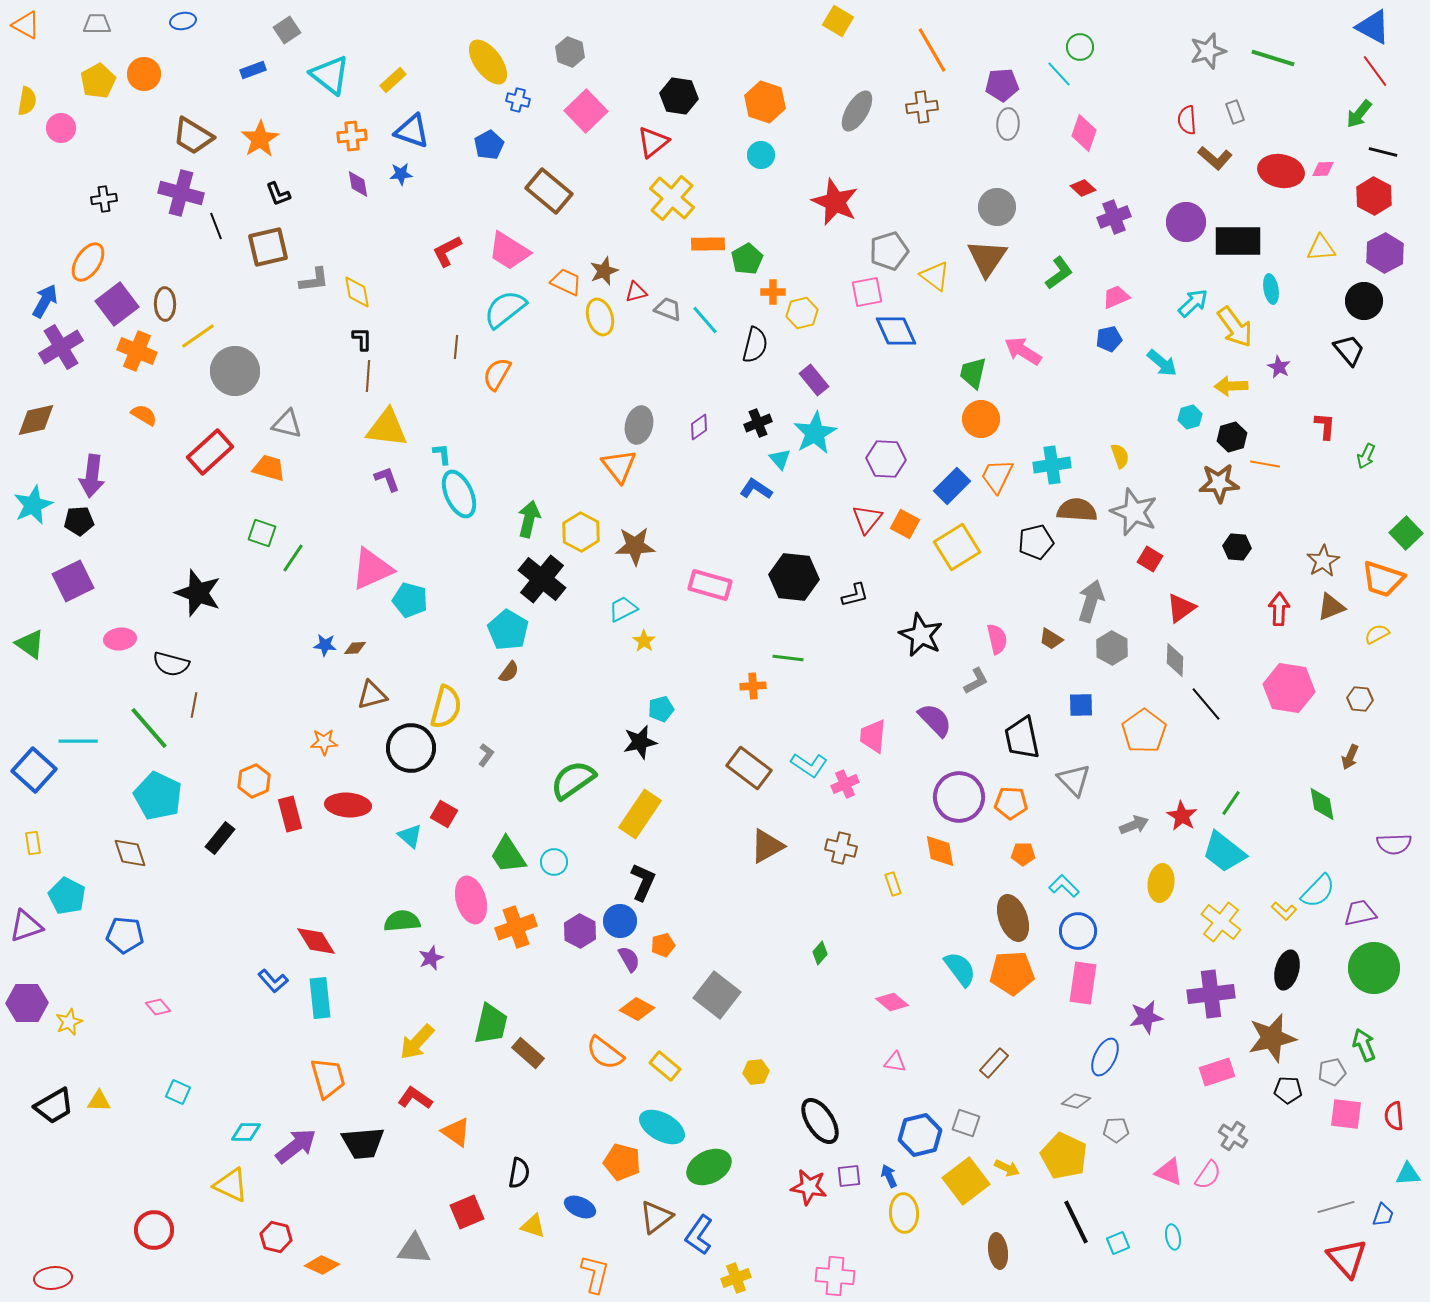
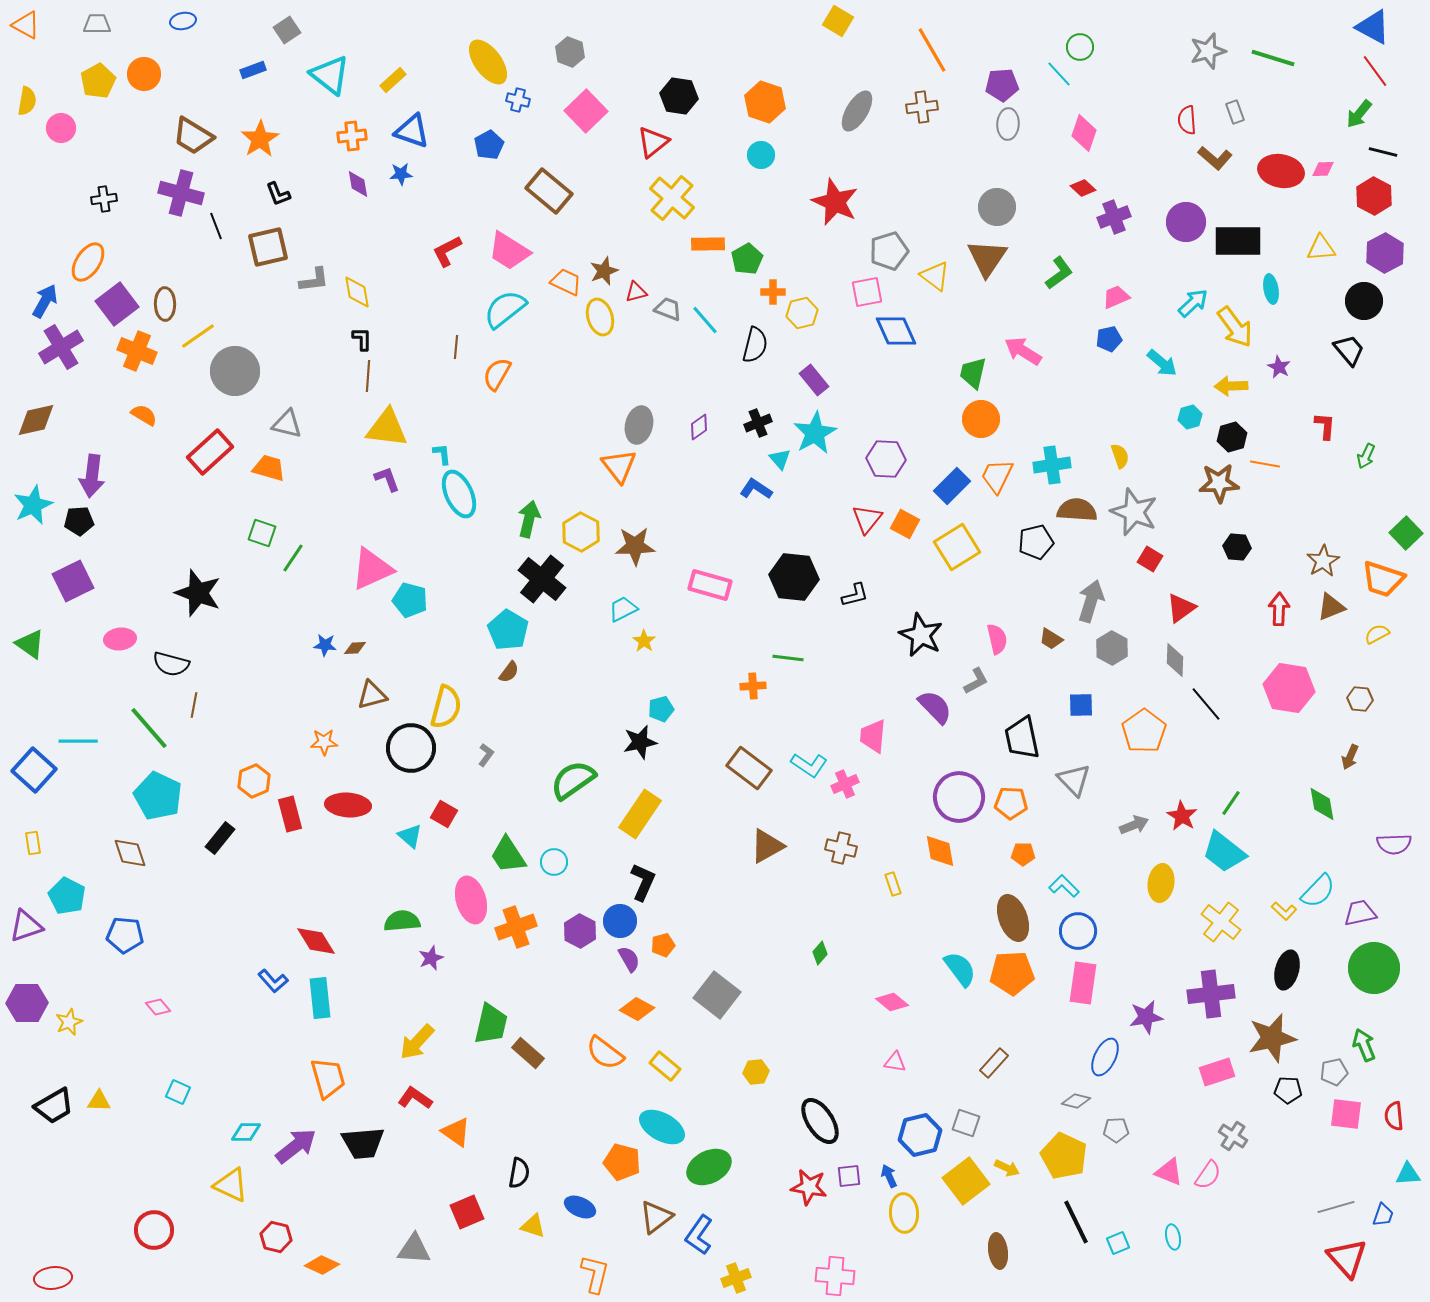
purple semicircle at (935, 720): moved 13 px up
gray pentagon at (1332, 1072): moved 2 px right
